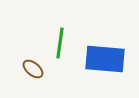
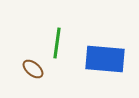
green line: moved 3 px left
